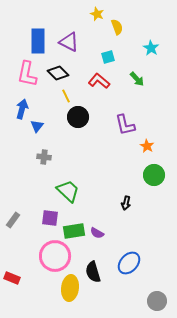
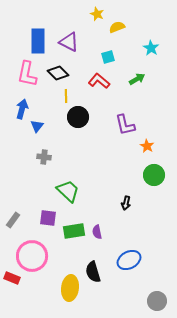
yellow semicircle: rotated 91 degrees counterclockwise
green arrow: rotated 77 degrees counterclockwise
yellow line: rotated 24 degrees clockwise
purple square: moved 2 px left
purple semicircle: moved 1 px up; rotated 48 degrees clockwise
pink circle: moved 23 px left
blue ellipse: moved 3 px up; rotated 20 degrees clockwise
